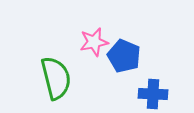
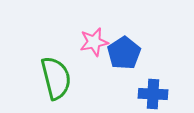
blue pentagon: moved 3 px up; rotated 16 degrees clockwise
